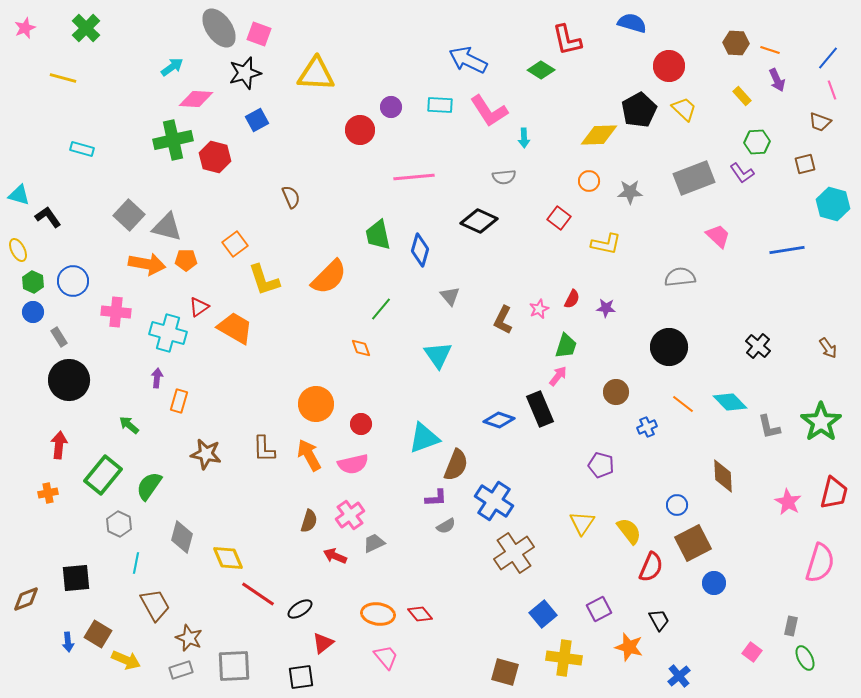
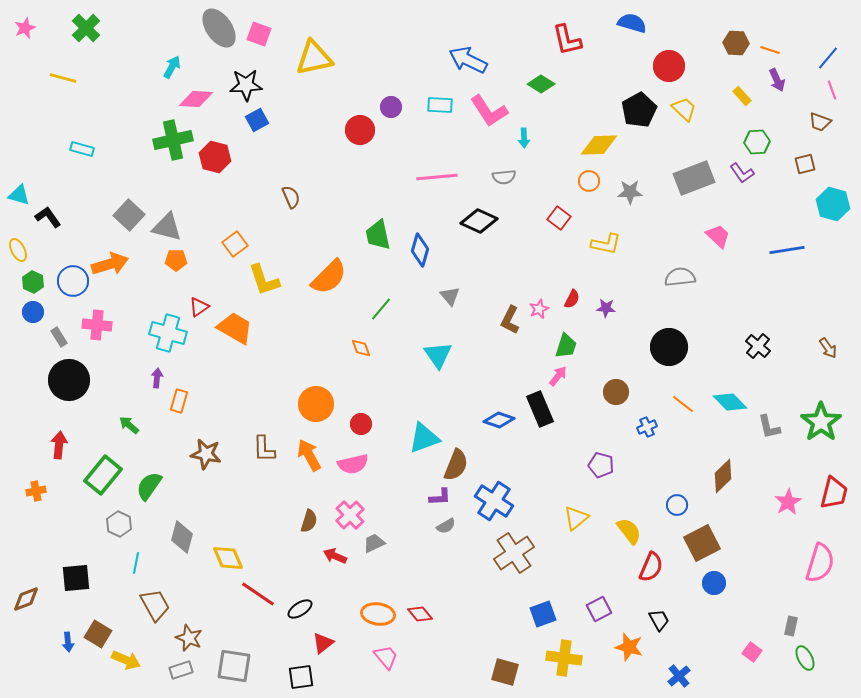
cyan arrow at (172, 67): rotated 25 degrees counterclockwise
green diamond at (541, 70): moved 14 px down
black star at (245, 73): moved 1 px right, 12 px down; rotated 12 degrees clockwise
yellow triangle at (316, 74): moved 2 px left, 16 px up; rotated 15 degrees counterclockwise
yellow diamond at (599, 135): moved 10 px down
pink line at (414, 177): moved 23 px right
orange pentagon at (186, 260): moved 10 px left
orange arrow at (147, 264): moved 37 px left; rotated 27 degrees counterclockwise
pink cross at (116, 312): moved 19 px left, 13 px down
brown L-shape at (503, 320): moved 7 px right
brown diamond at (723, 476): rotated 48 degrees clockwise
orange cross at (48, 493): moved 12 px left, 2 px up
purple L-shape at (436, 498): moved 4 px right, 1 px up
pink star at (788, 502): rotated 12 degrees clockwise
pink cross at (350, 515): rotated 8 degrees counterclockwise
yellow triangle at (582, 523): moved 6 px left, 5 px up; rotated 16 degrees clockwise
brown square at (693, 543): moved 9 px right
blue square at (543, 614): rotated 20 degrees clockwise
gray square at (234, 666): rotated 12 degrees clockwise
